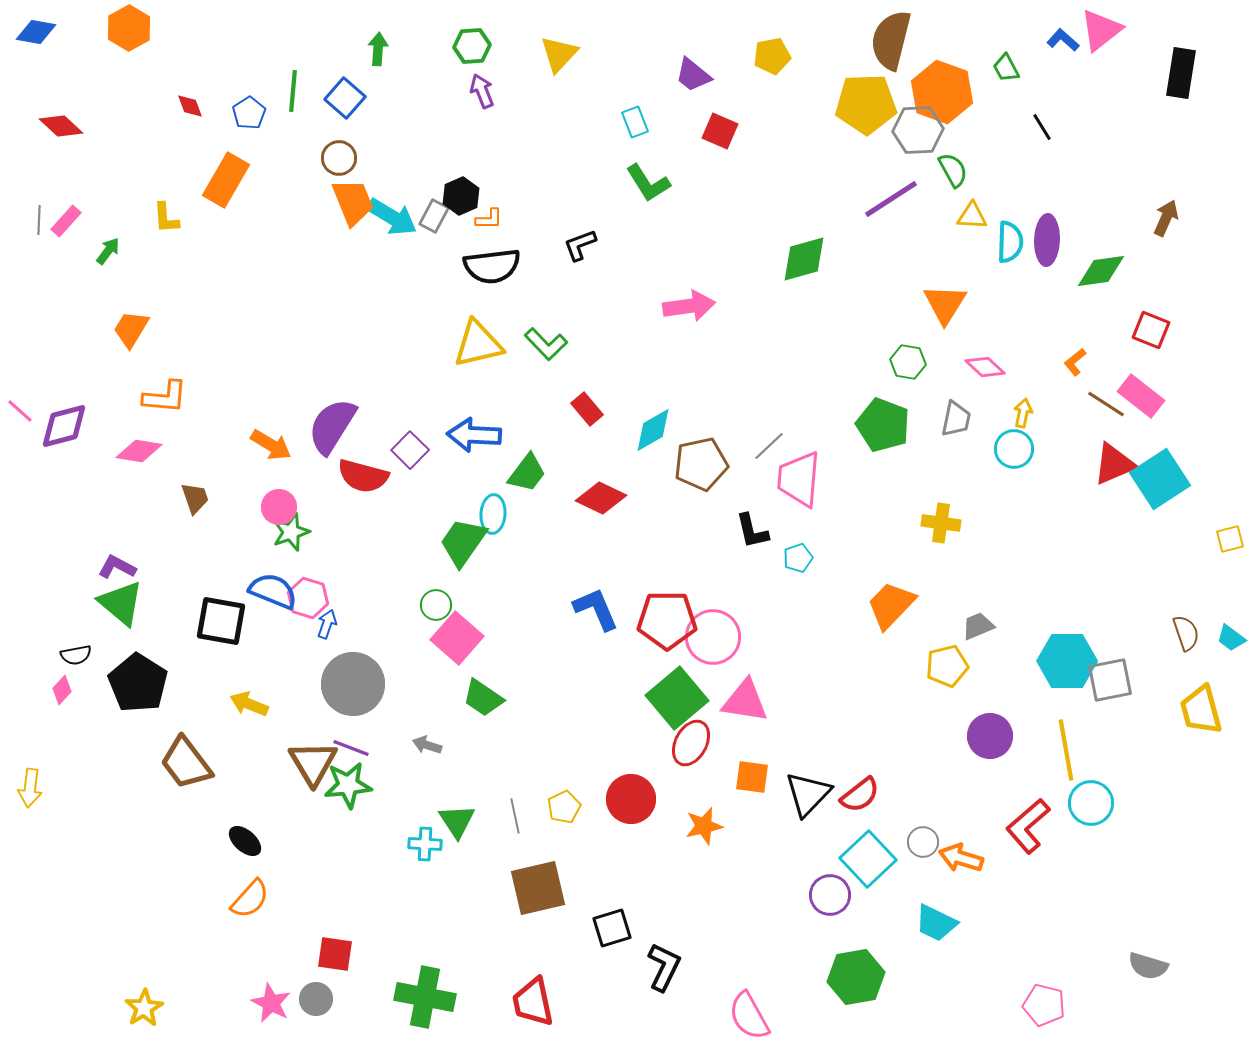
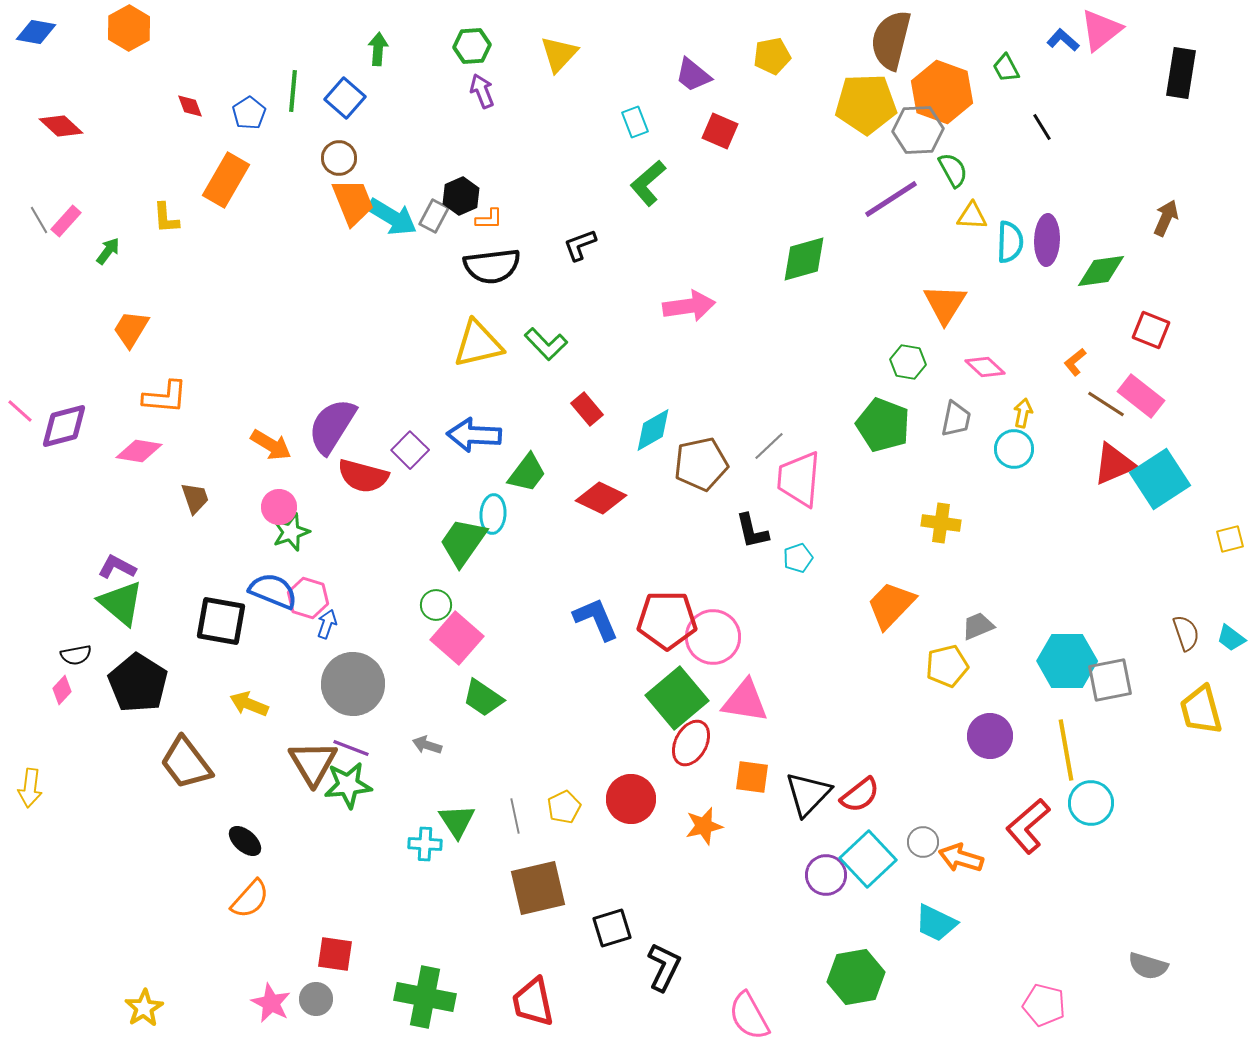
green L-shape at (648, 183): rotated 81 degrees clockwise
gray line at (39, 220): rotated 32 degrees counterclockwise
blue L-shape at (596, 609): moved 10 px down
purple circle at (830, 895): moved 4 px left, 20 px up
